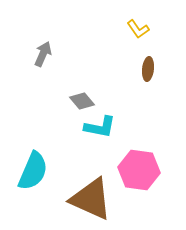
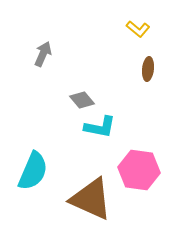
yellow L-shape: rotated 15 degrees counterclockwise
gray diamond: moved 1 px up
